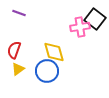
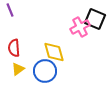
purple line: moved 9 px left, 3 px up; rotated 48 degrees clockwise
black square: rotated 15 degrees counterclockwise
pink cross: rotated 18 degrees counterclockwise
red semicircle: moved 2 px up; rotated 24 degrees counterclockwise
blue circle: moved 2 px left
